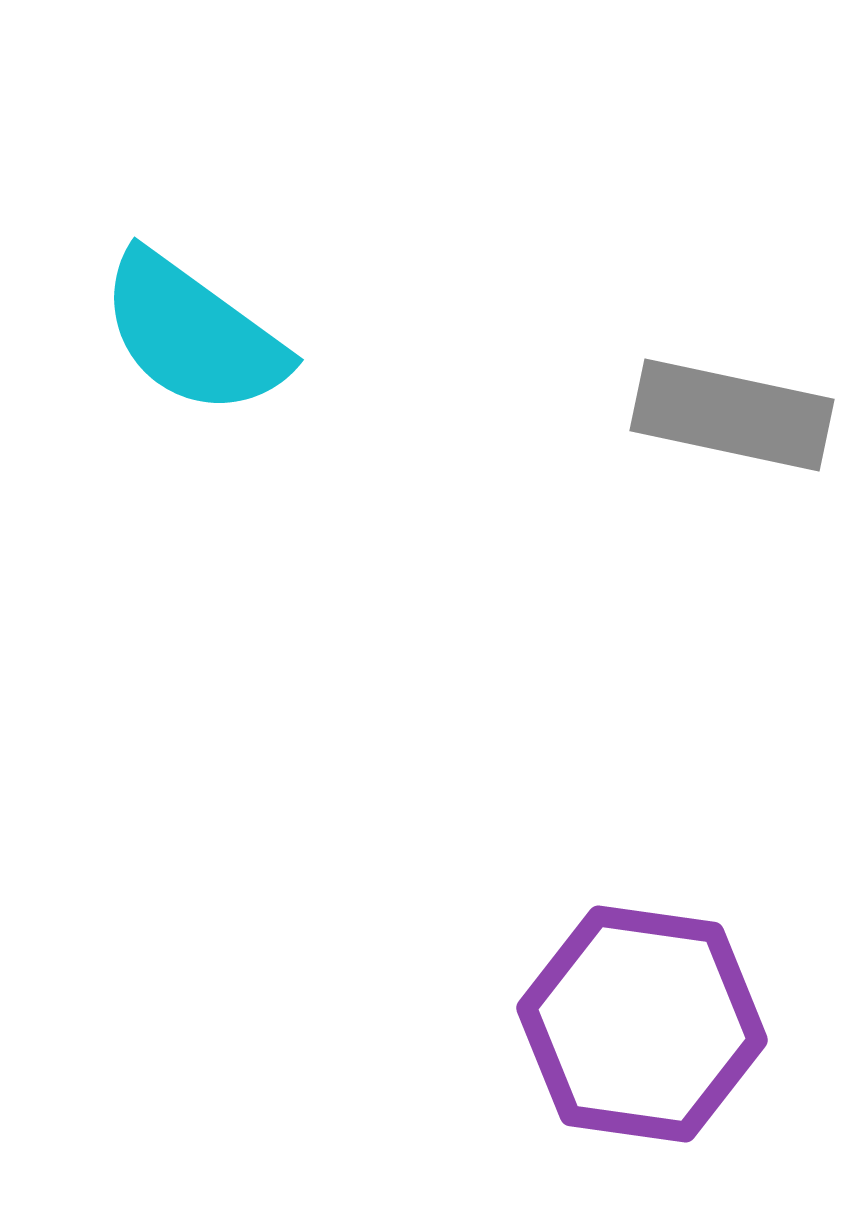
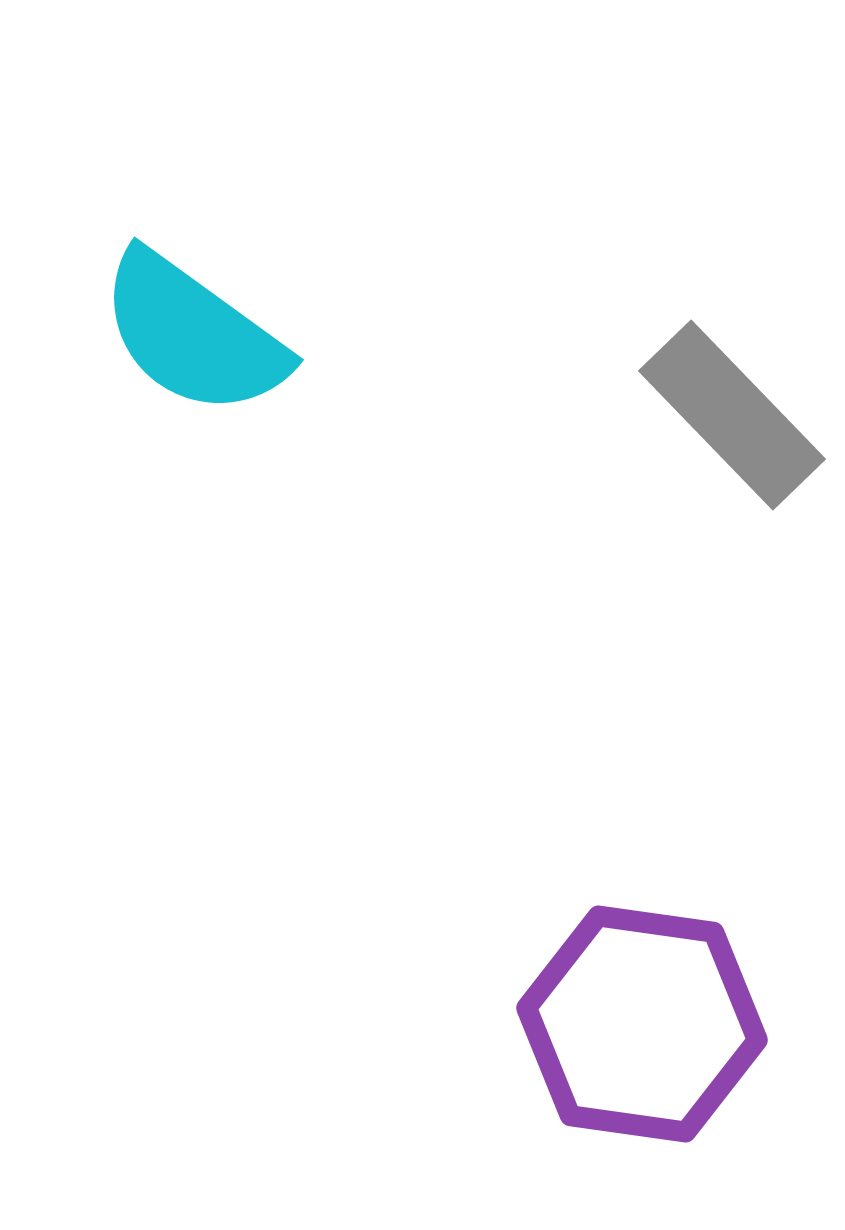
gray rectangle: rotated 34 degrees clockwise
